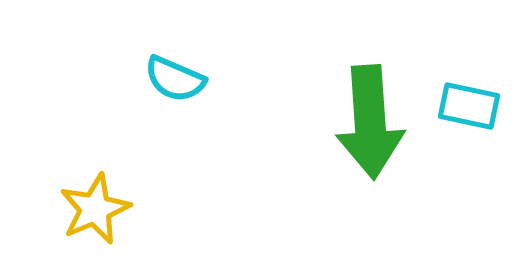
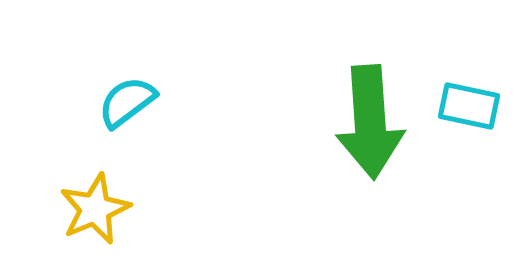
cyan semicircle: moved 48 px left, 23 px down; rotated 120 degrees clockwise
